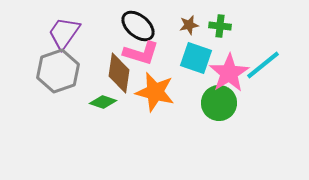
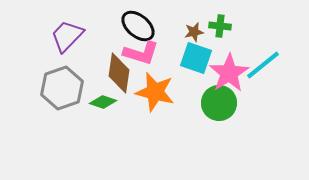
brown star: moved 5 px right, 7 px down
purple trapezoid: moved 3 px right, 3 px down; rotated 9 degrees clockwise
gray hexagon: moved 4 px right, 17 px down
